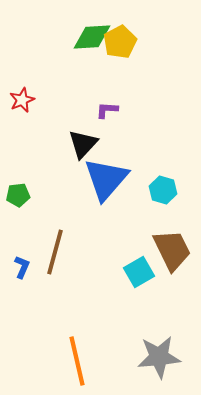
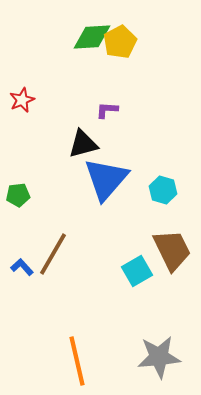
black triangle: rotated 32 degrees clockwise
brown line: moved 2 px left, 2 px down; rotated 15 degrees clockwise
blue L-shape: rotated 65 degrees counterclockwise
cyan square: moved 2 px left, 1 px up
